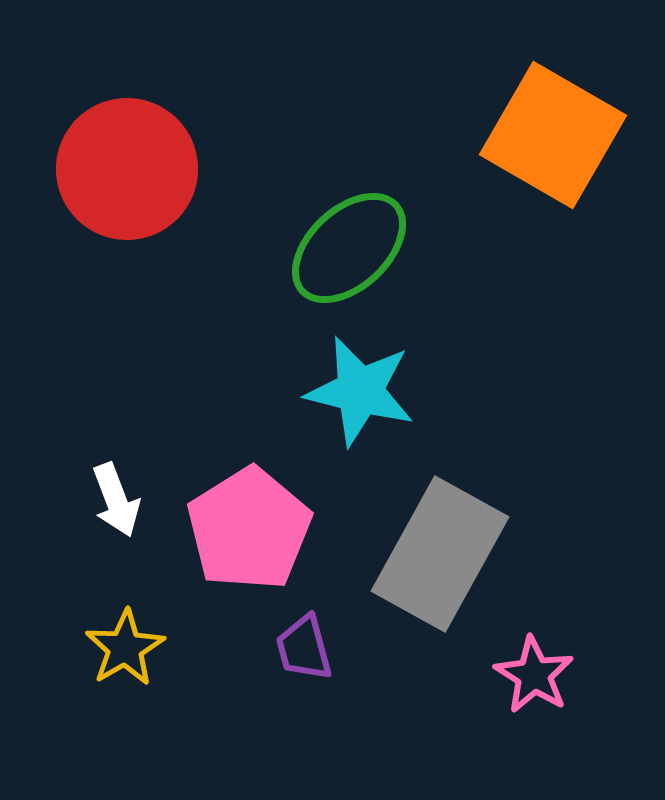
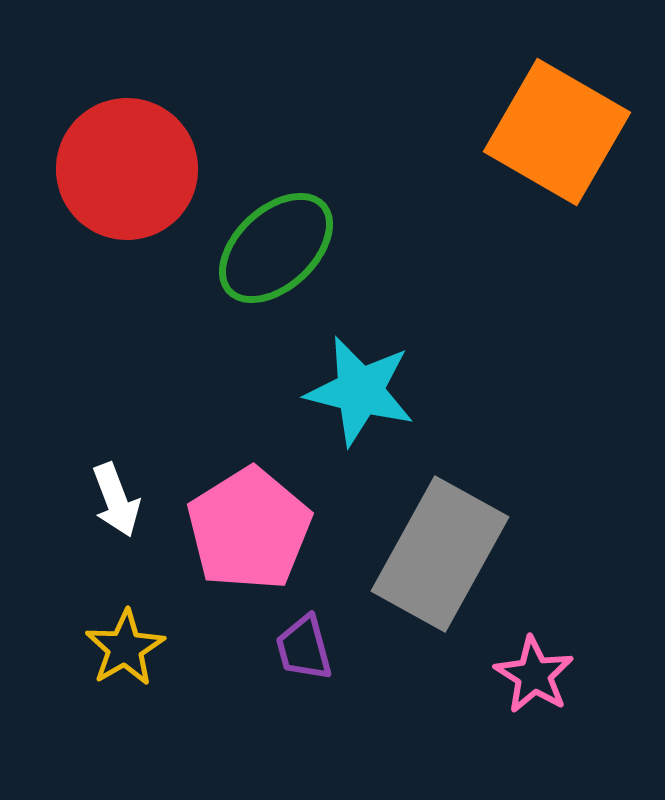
orange square: moved 4 px right, 3 px up
green ellipse: moved 73 px left
